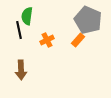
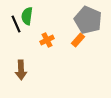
black line: moved 3 px left, 6 px up; rotated 12 degrees counterclockwise
